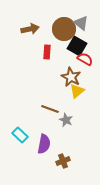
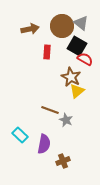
brown circle: moved 2 px left, 3 px up
brown line: moved 1 px down
